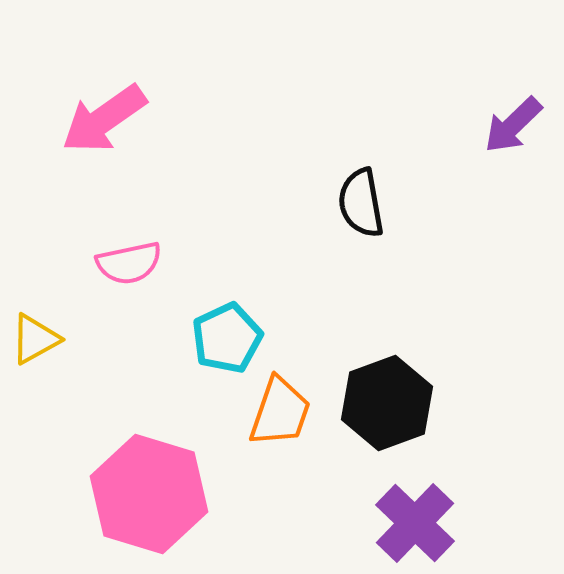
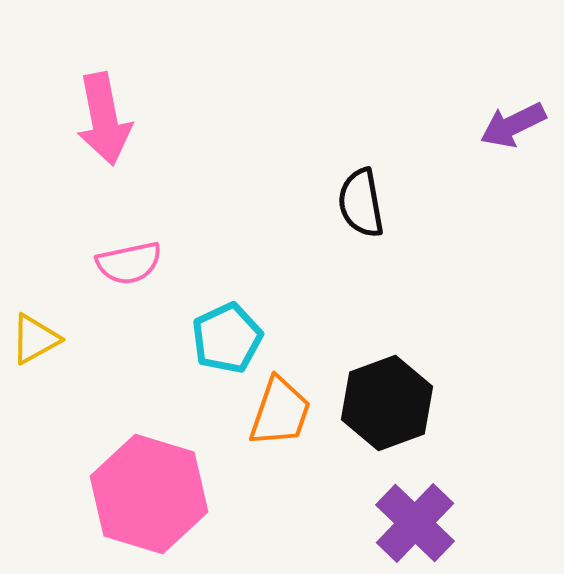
pink arrow: rotated 66 degrees counterclockwise
purple arrow: rotated 18 degrees clockwise
